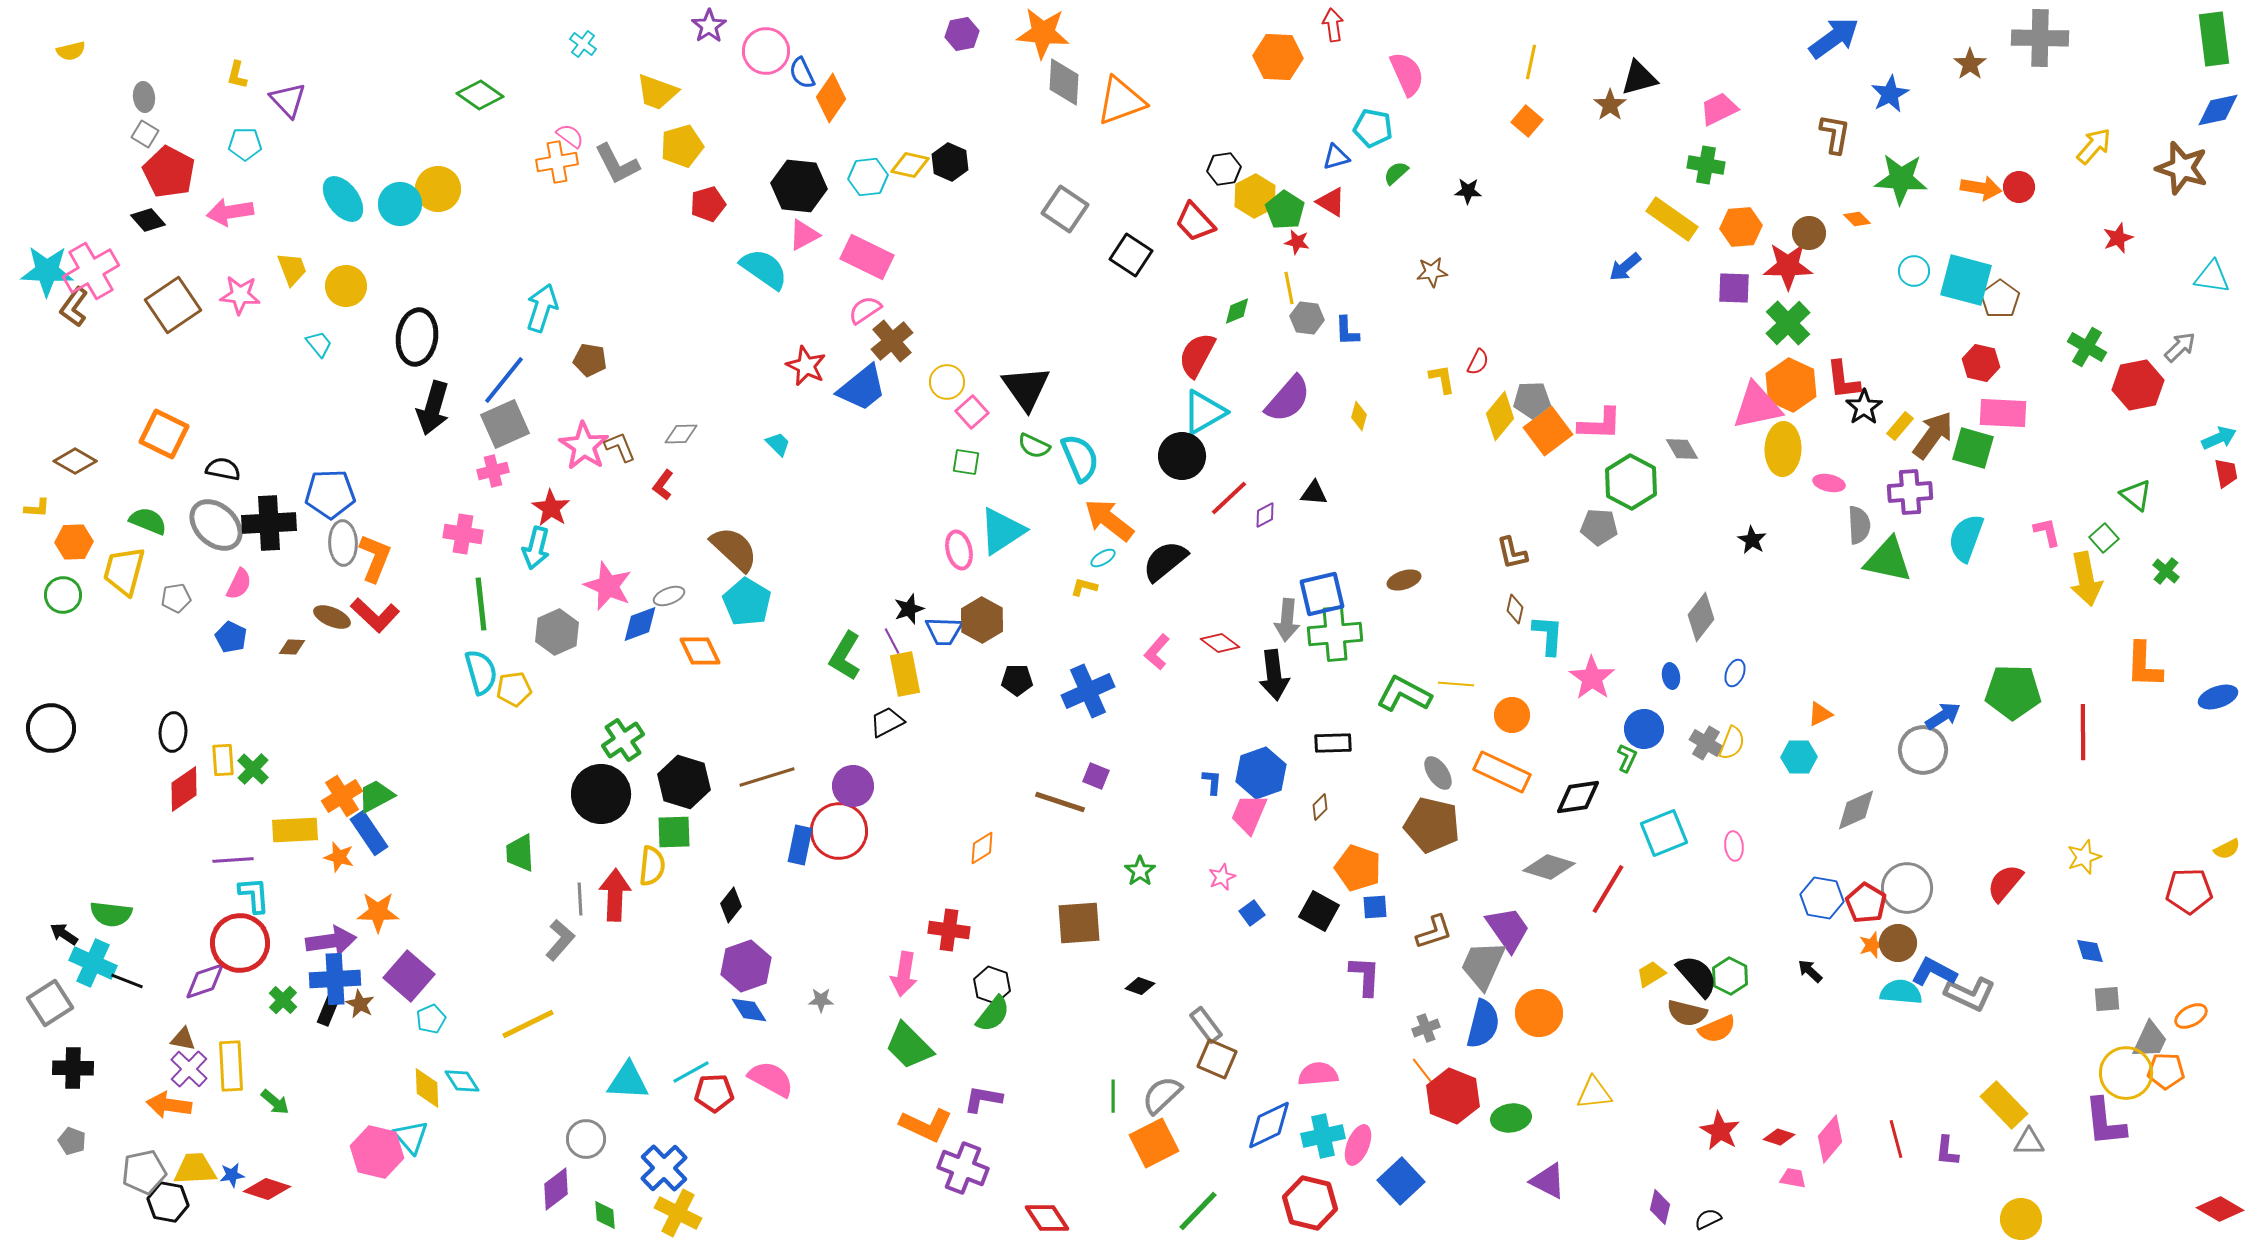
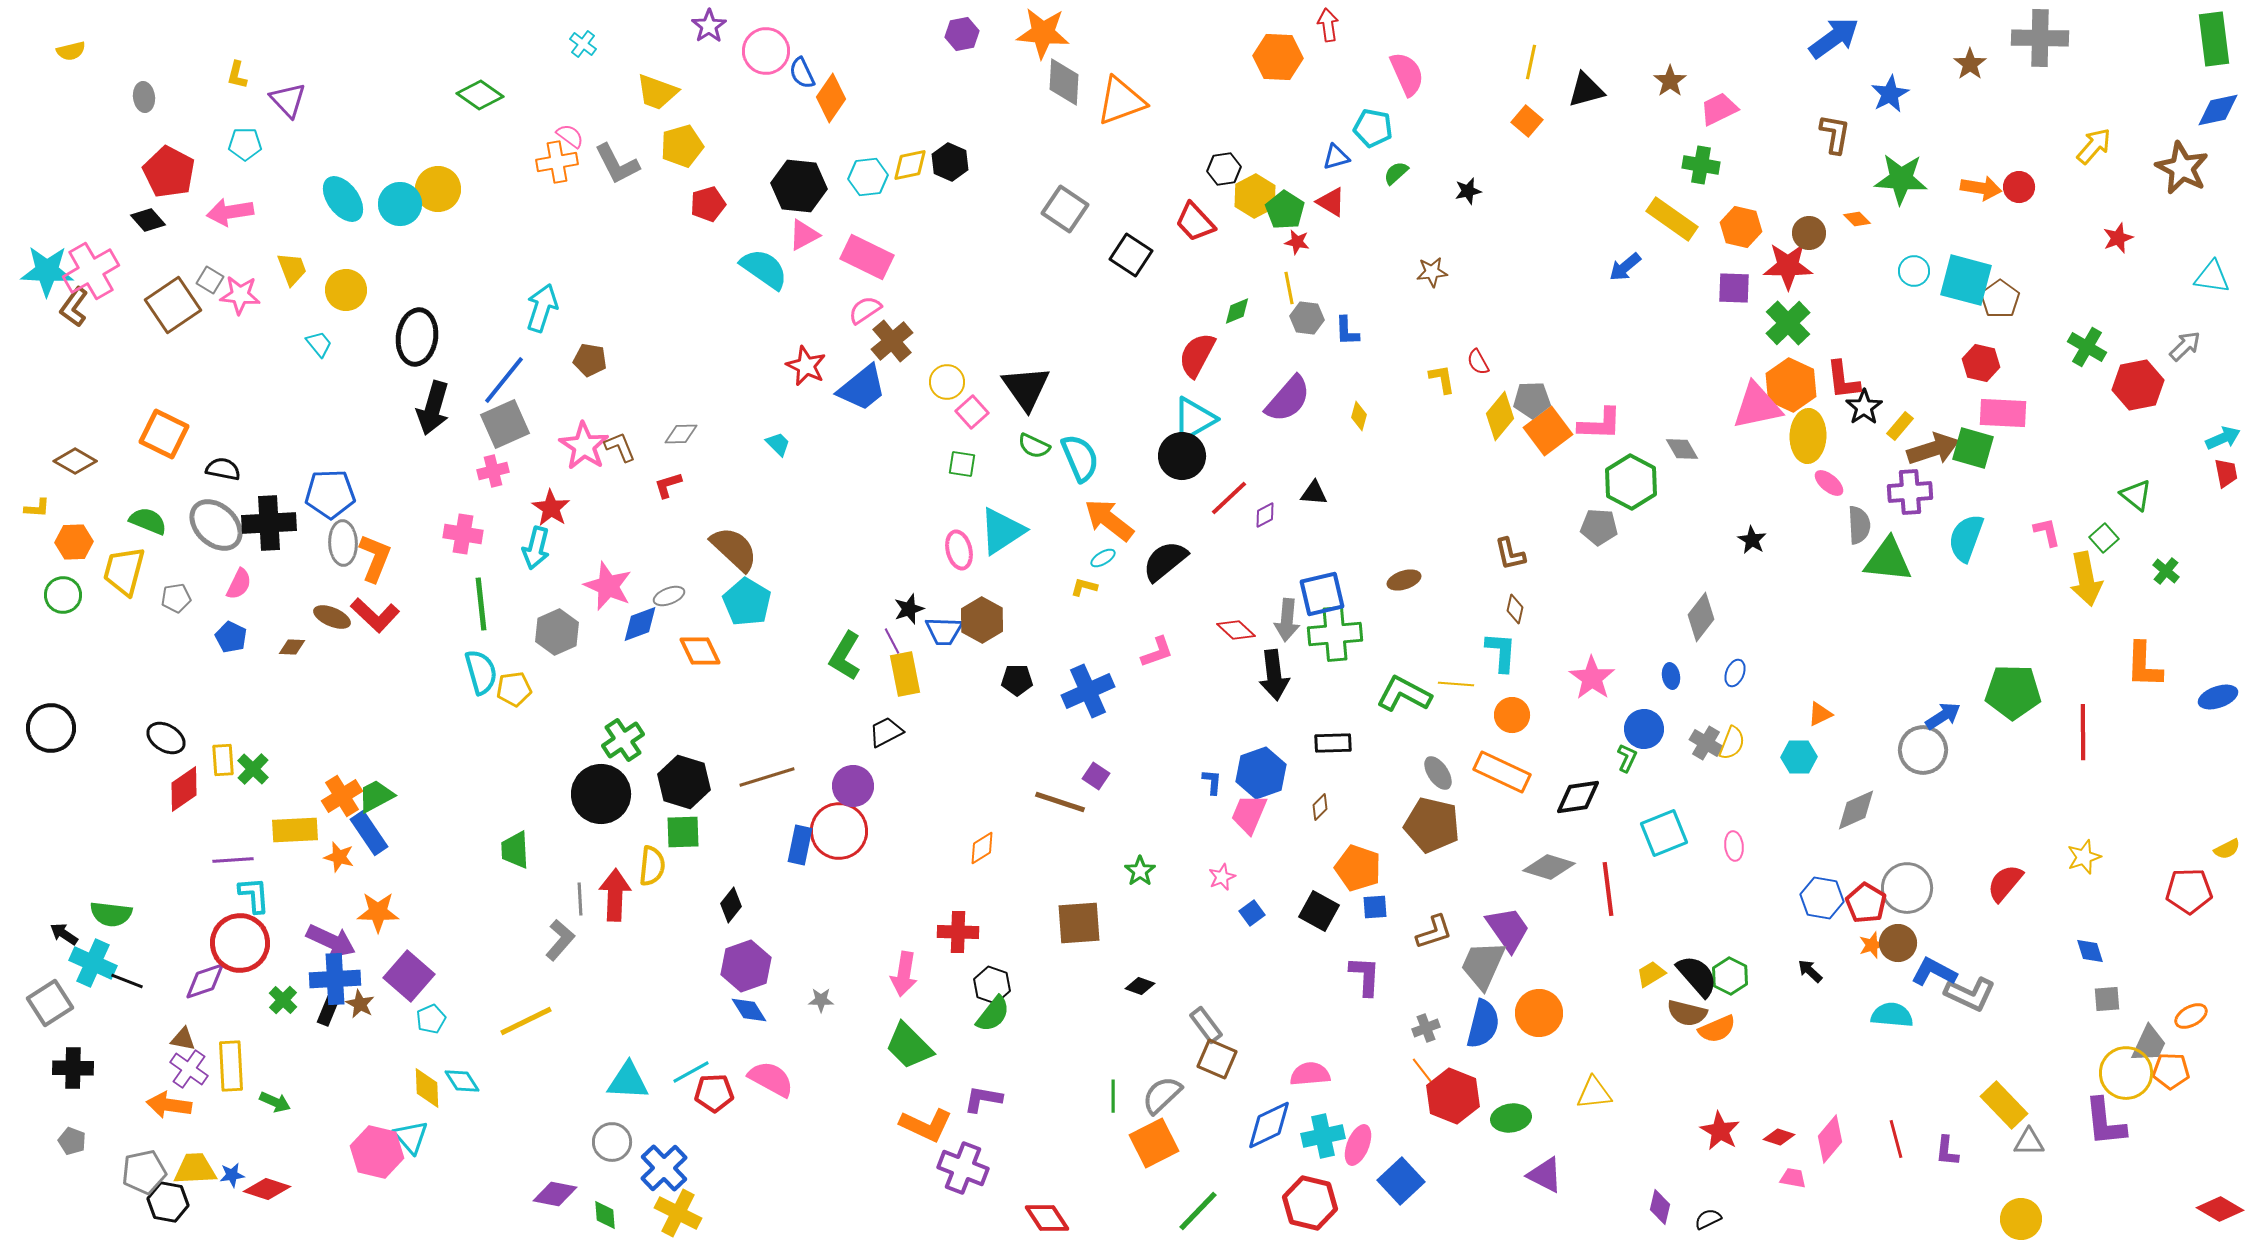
red arrow at (1333, 25): moved 5 px left
black triangle at (1639, 78): moved 53 px left, 12 px down
brown star at (1610, 105): moved 60 px right, 24 px up
gray square at (145, 134): moved 65 px right, 146 px down
yellow diamond at (910, 165): rotated 24 degrees counterclockwise
green cross at (1706, 165): moved 5 px left
brown star at (2182, 168): rotated 10 degrees clockwise
black star at (1468, 191): rotated 16 degrees counterclockwise
orange hexagon at (1741, 227): rotated 18 degrees clockwise
yellow circle at (346, 286): moved 4 px down
gray arrow at (2180, 347): moved 5 px right, 1 px up
red semicircle at (1478, 362): rotated 124 degrees clockwise
cyan triangle at (1204, 412): moved 10 px left, 7 px down
brown arrow at (1933, 435): moved 14 px down; rotated 36 degrees clockwise
cyan arrow at (2219, 438): moved 4 px right
yellow ellipse at (1783, 449): moved 25 px right, 13 px up
green square at (966, 462): moved 4 px left, 2 px down
pink ellipse at (1829, 483): rotated 28 degrees clockwise
red L-shape at (663, 485): moved 5 px right; rotated 36 degrees clockwise
brown L-shape at (1512, 553): moved 2 px left, 1 px down
green triangle at (1888, 560): rotated 6 degrees counterclockwise
cyan L-shape at (1548, 635): moved 47 px left, 17 px down
red diamond at (1220, 643): moved 16 px right, 13 px up; rotated 6 degrees clockwise
pink L-shape at (1157, 652): rotated 150 degrees counterclockwise
black trapezoid at (887, 722): moved 1 px left, 10 px down
black ellipse at (173, 732): moved 7 px left, 6 px down; rotated 63 degrees counterclockwise
purple square at (1096, 776): rotated 12 degrees clockwise
green square at (674, 832): moved 9 px right
green trapezoid at (520, 853): moved 5 px left, 3 px up
red line at (1608, 889): rotated 38 degrees counterclockwise
red cross at (949, 930): moved 9 px right, 2 px down; rotated 6 degrees counterclockwise
purple arrow at (331, 941): rotated 33 degrees clockwise
cyan semicircle at (1901, 992): moved 9 px left, 23 px down
yellow line at (528, 1024): moved 2 px left, 3 px up
gray trapezoid at (2150, 1040): moved 1 px left, 4 px down
purple cross at (189, 1069): rotated 9 degrees counterclockwise
orange pentagon at (2166, 1071): moved 5 px right
pink semicircle at (1318, 1074): moved 8 px left
green arrow at (275, 1102): rotated 16 degrees counterclockwise
gray circle at (586, 1139): moved 26 px right, 3 px down
purple triangle at (1548, 1181): moved 3 px left, 6 px up
purple diamond at (556, 1189): moved 1 px left, 5 px down; rotated 48 degrees clockwise
